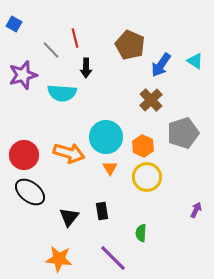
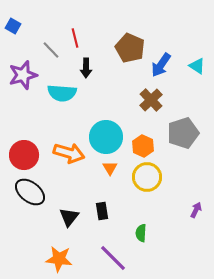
blue square: moved 1 px left, 2 px down
brown pentagon: moved 3 px down
cyan triangle: moved 2 px right, 5 px down
